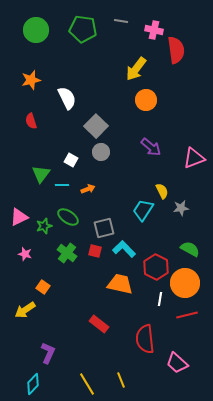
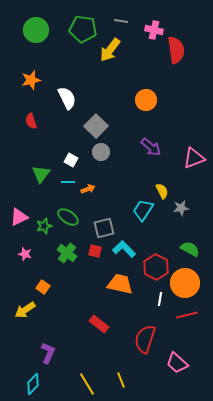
yellow arrow at (136, 69): moved 26 px left, 19 px up
cyan line at (62, 185): moved 6 px right, 3 px up
red semicircle at (145, 339): rotated 24 degrees clockwise
